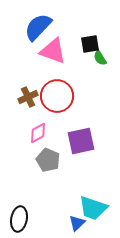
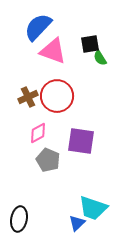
purple square: rotated 20 degrees clockwise
